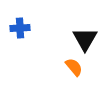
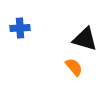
black triangle: rotated 44 degrees counterclockwise
